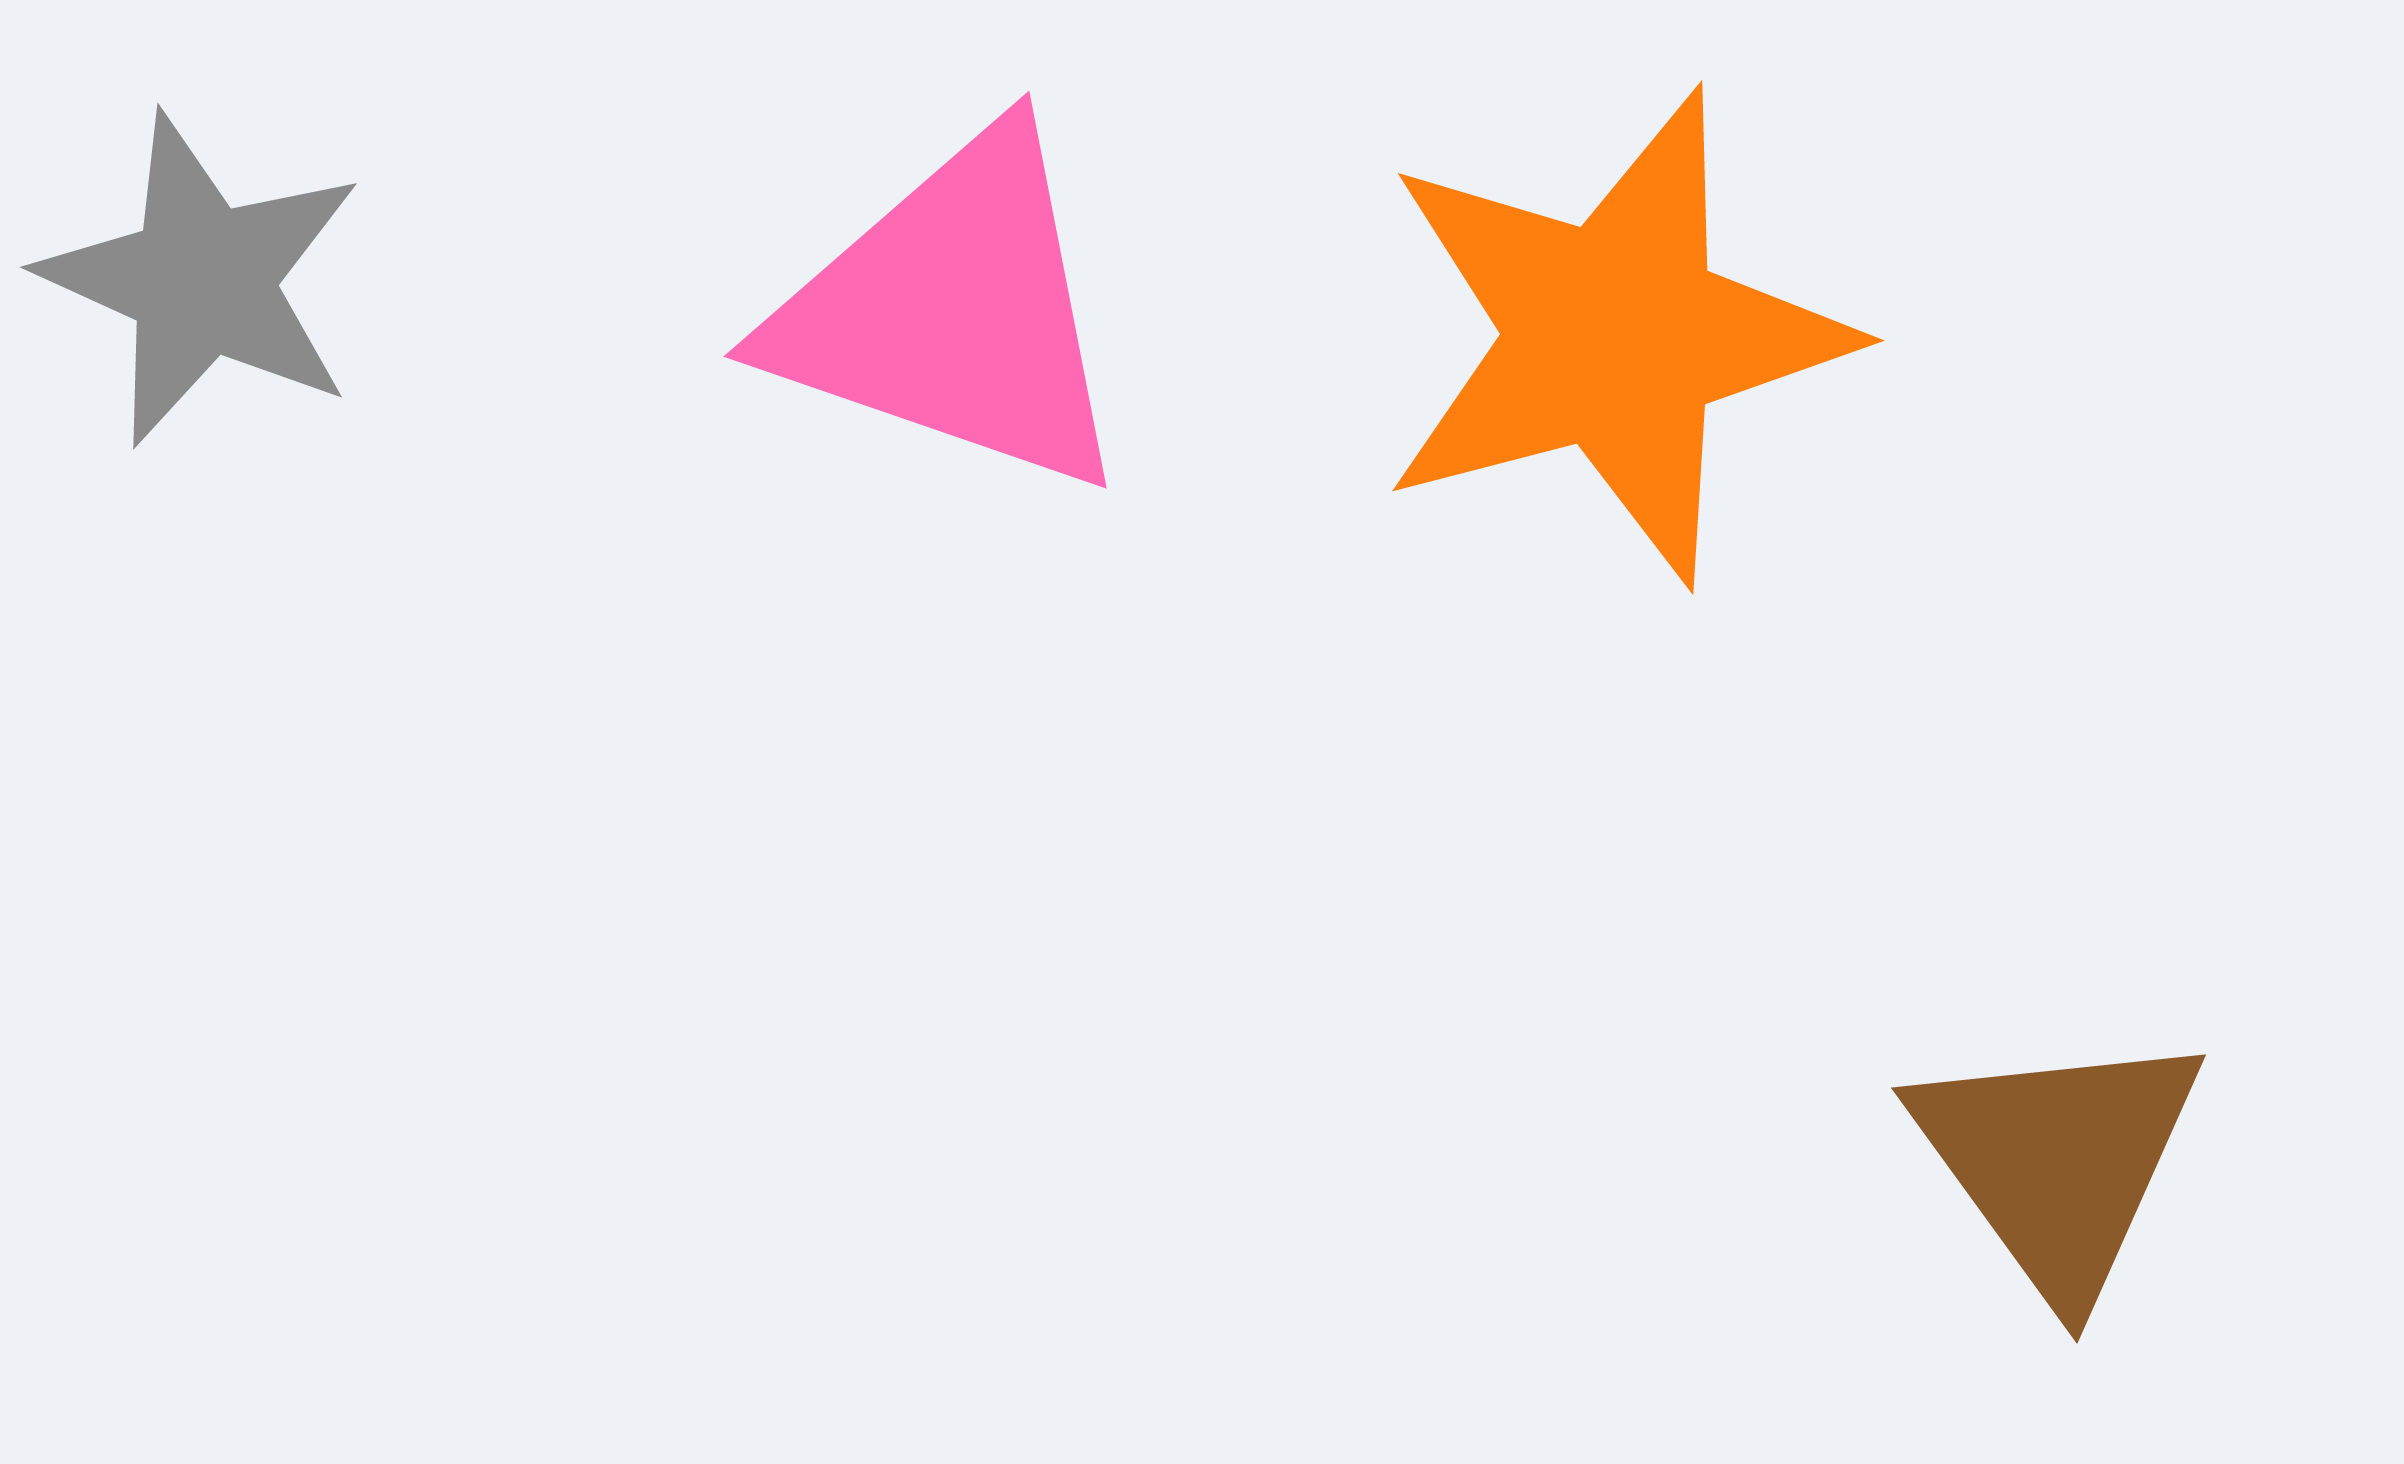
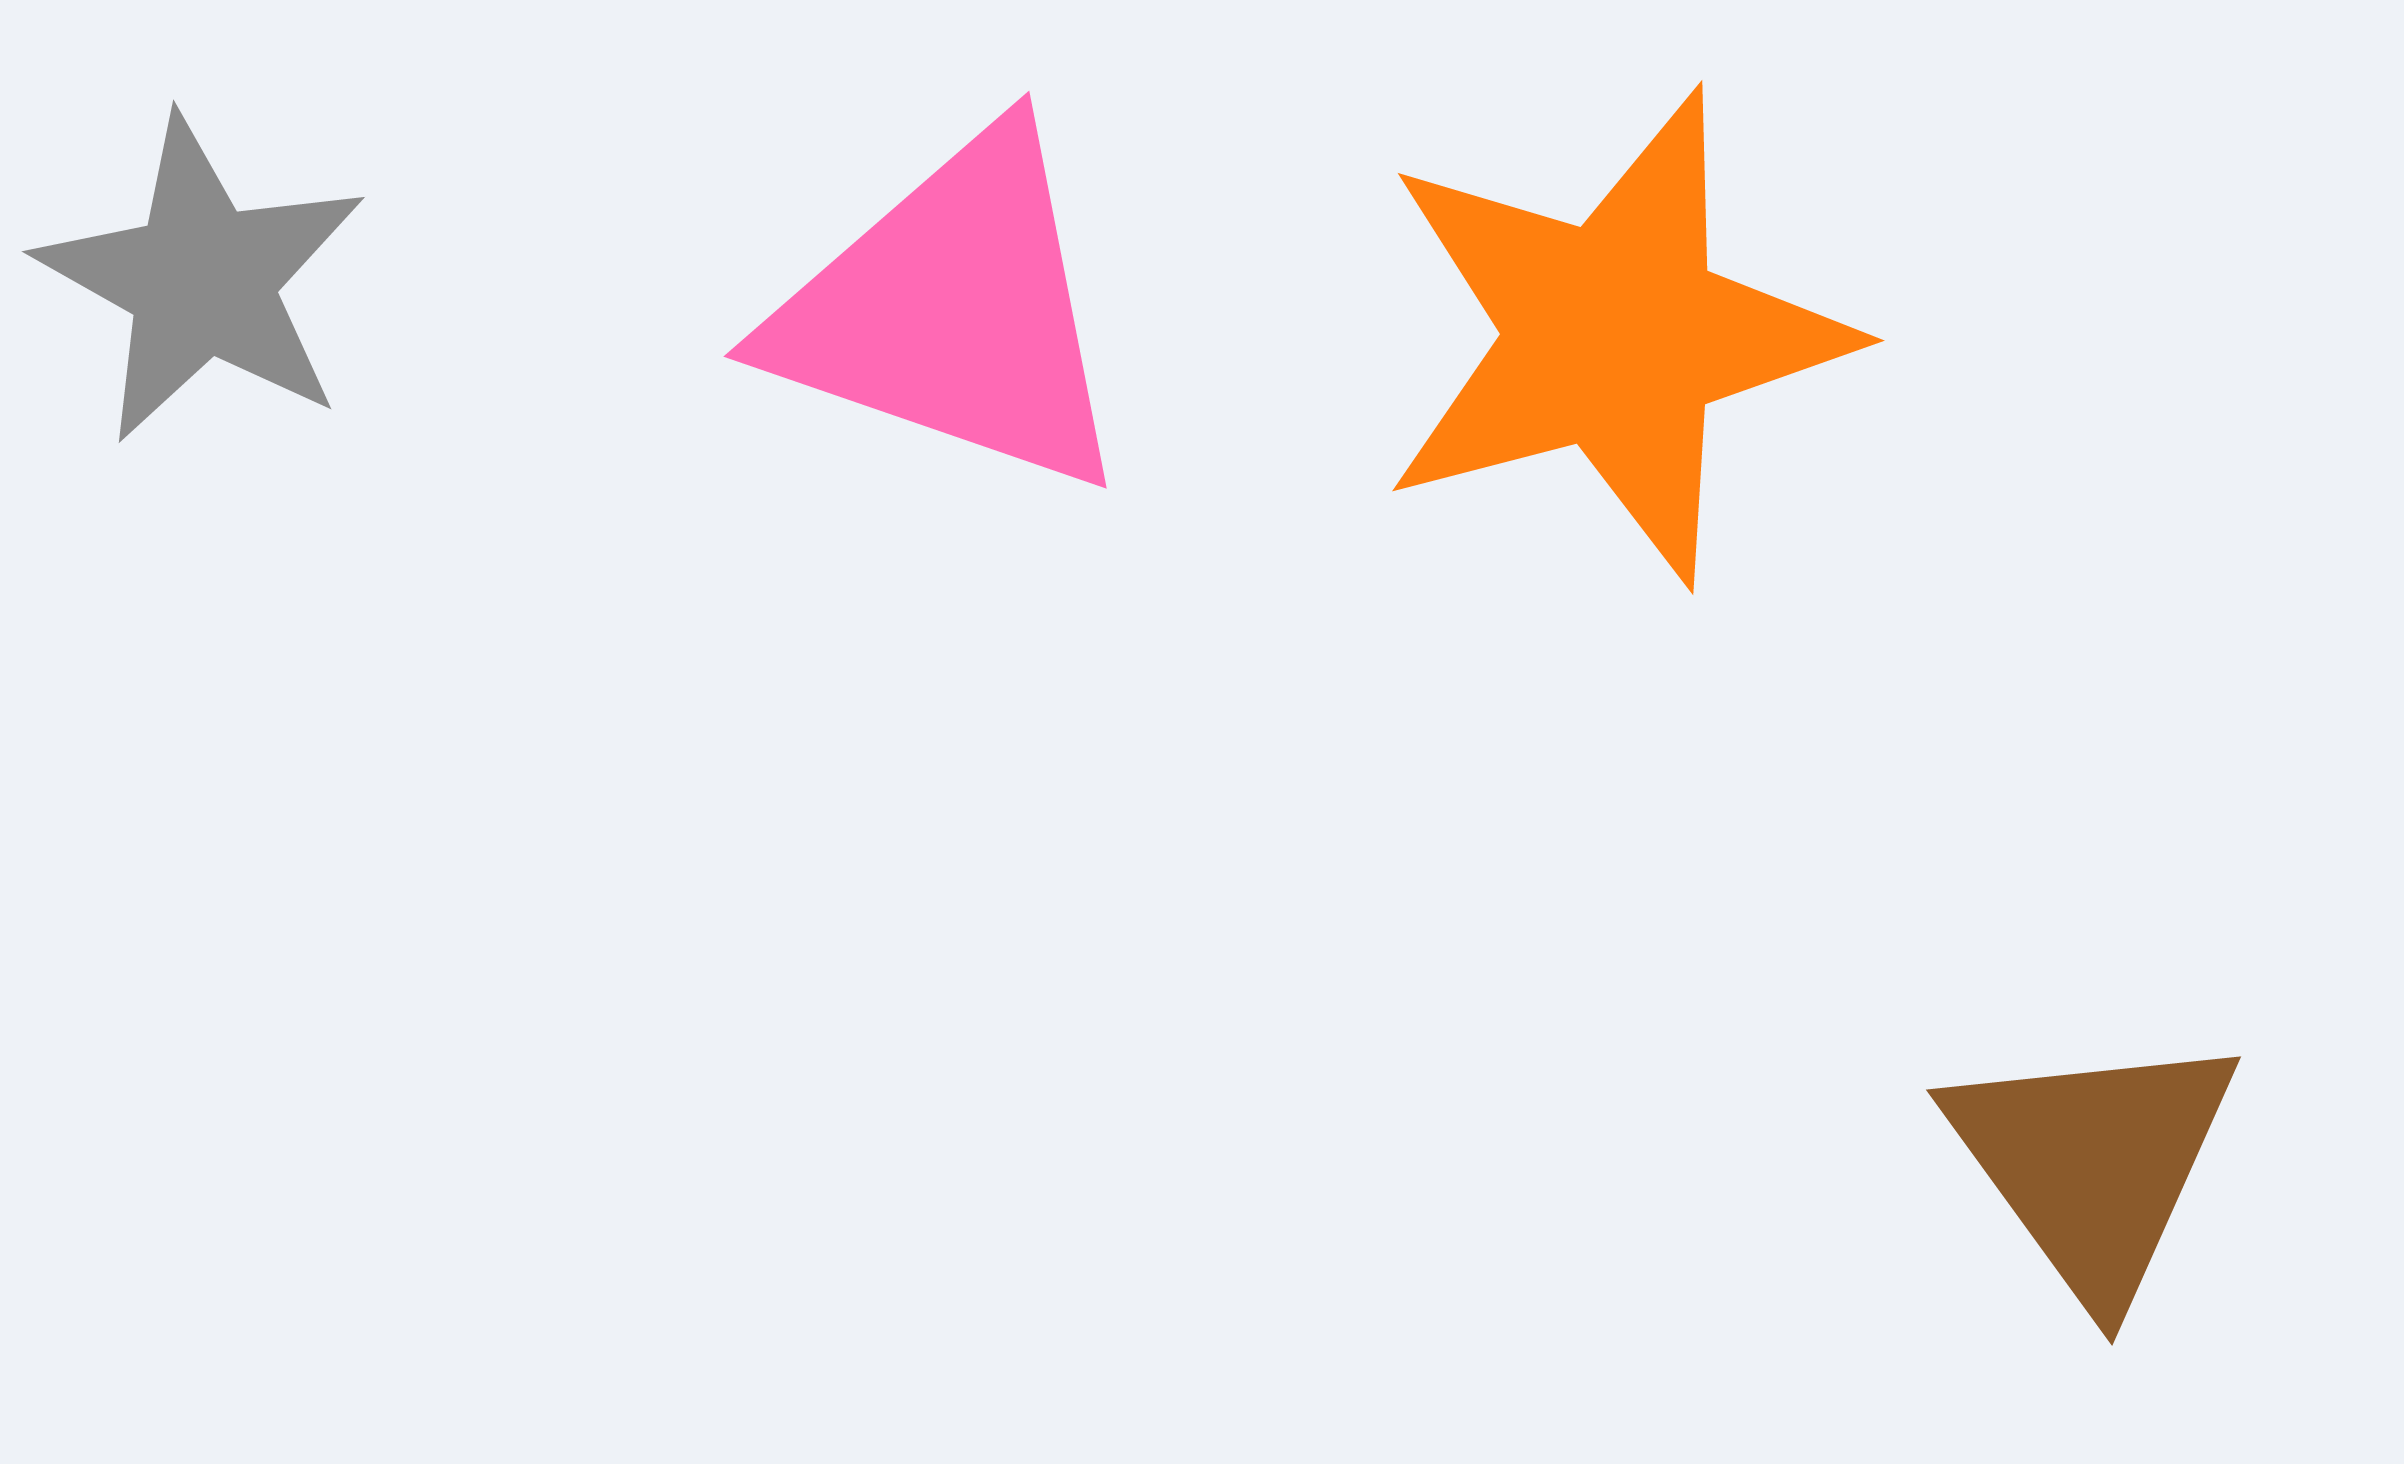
gray star: rotated 5 degrees clockwise
brown triangle: moved 35 px right, 2 px down
